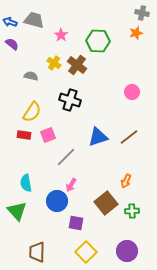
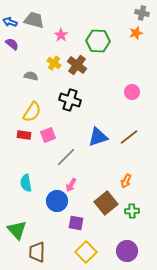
green triangle: moved 19 px down
